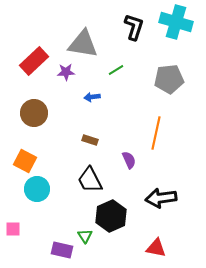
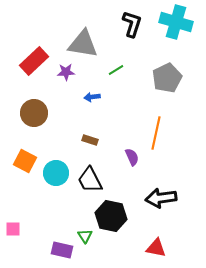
black L-shape: moved 2 px left, 3 px up
gray pentagon: moved 2 px left, 1 px up; rotated 20 degrees counterclockwise
purple semicircle: moved 3 px right, 3 px up
cyan circle: moved 19 px right, 16 px up
black hexagon: rotated 24 degrees counterclockwise
